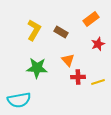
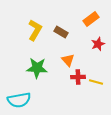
yellow L-shape: moved 1 px right
yellow line: moved 2 px left; rotated 32 degrees clockwise
